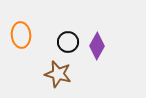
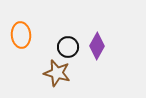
black circle: moved 5 px down
brown star: moved 1 px left, 1 px up
